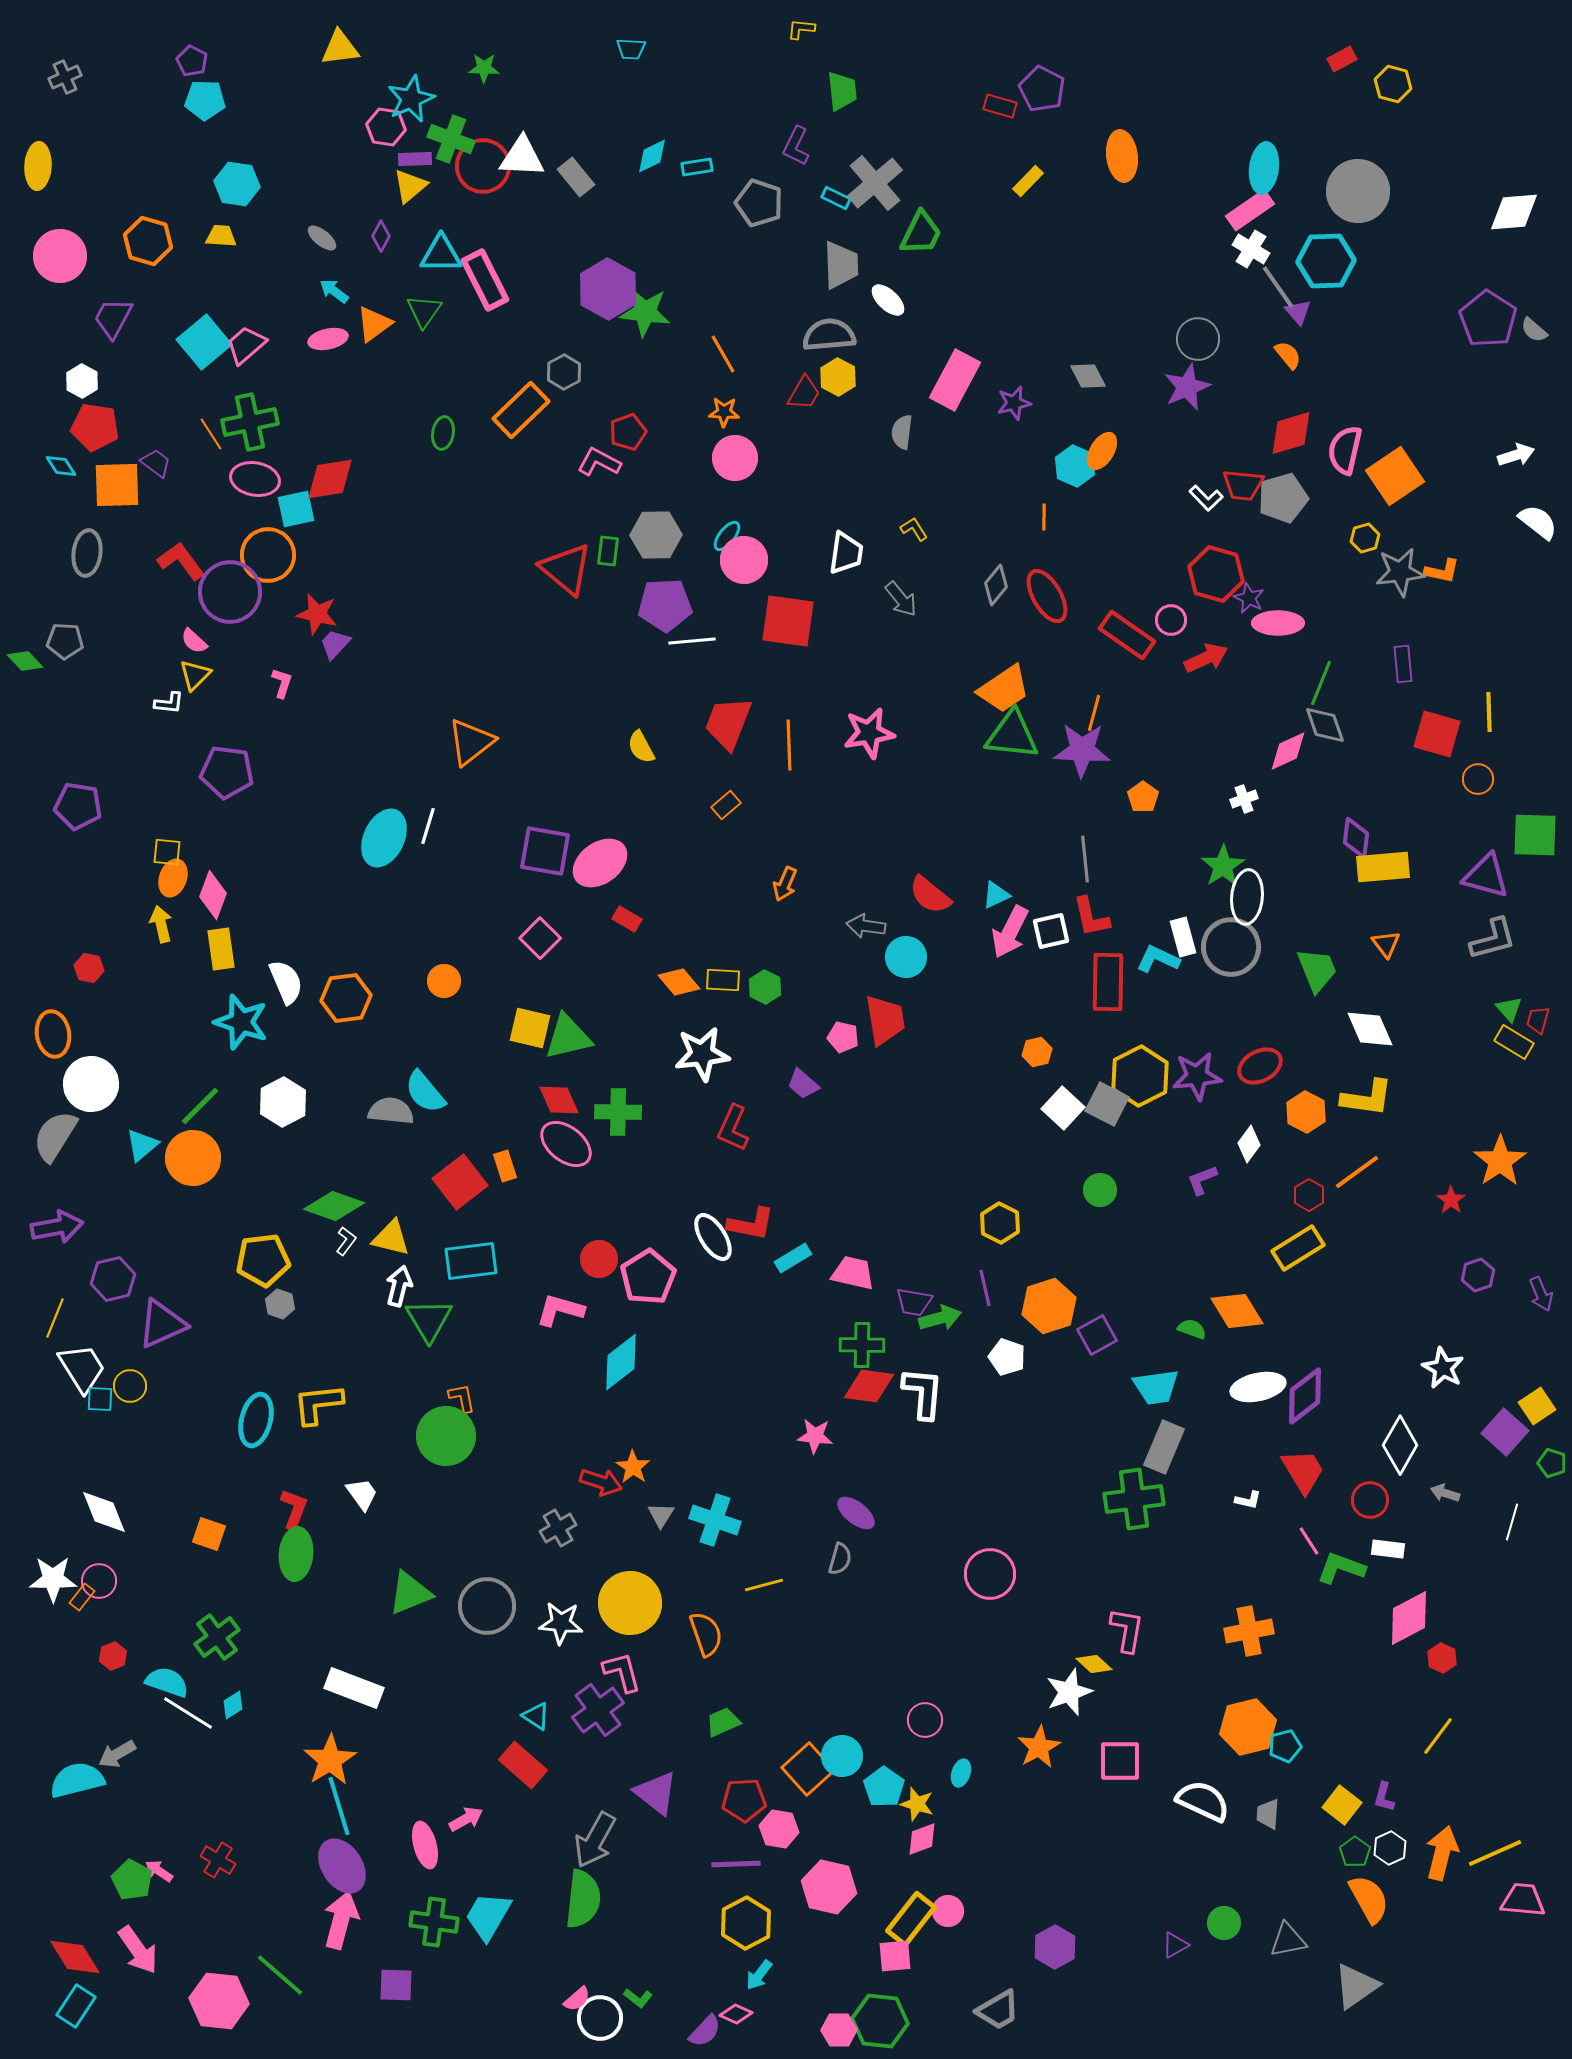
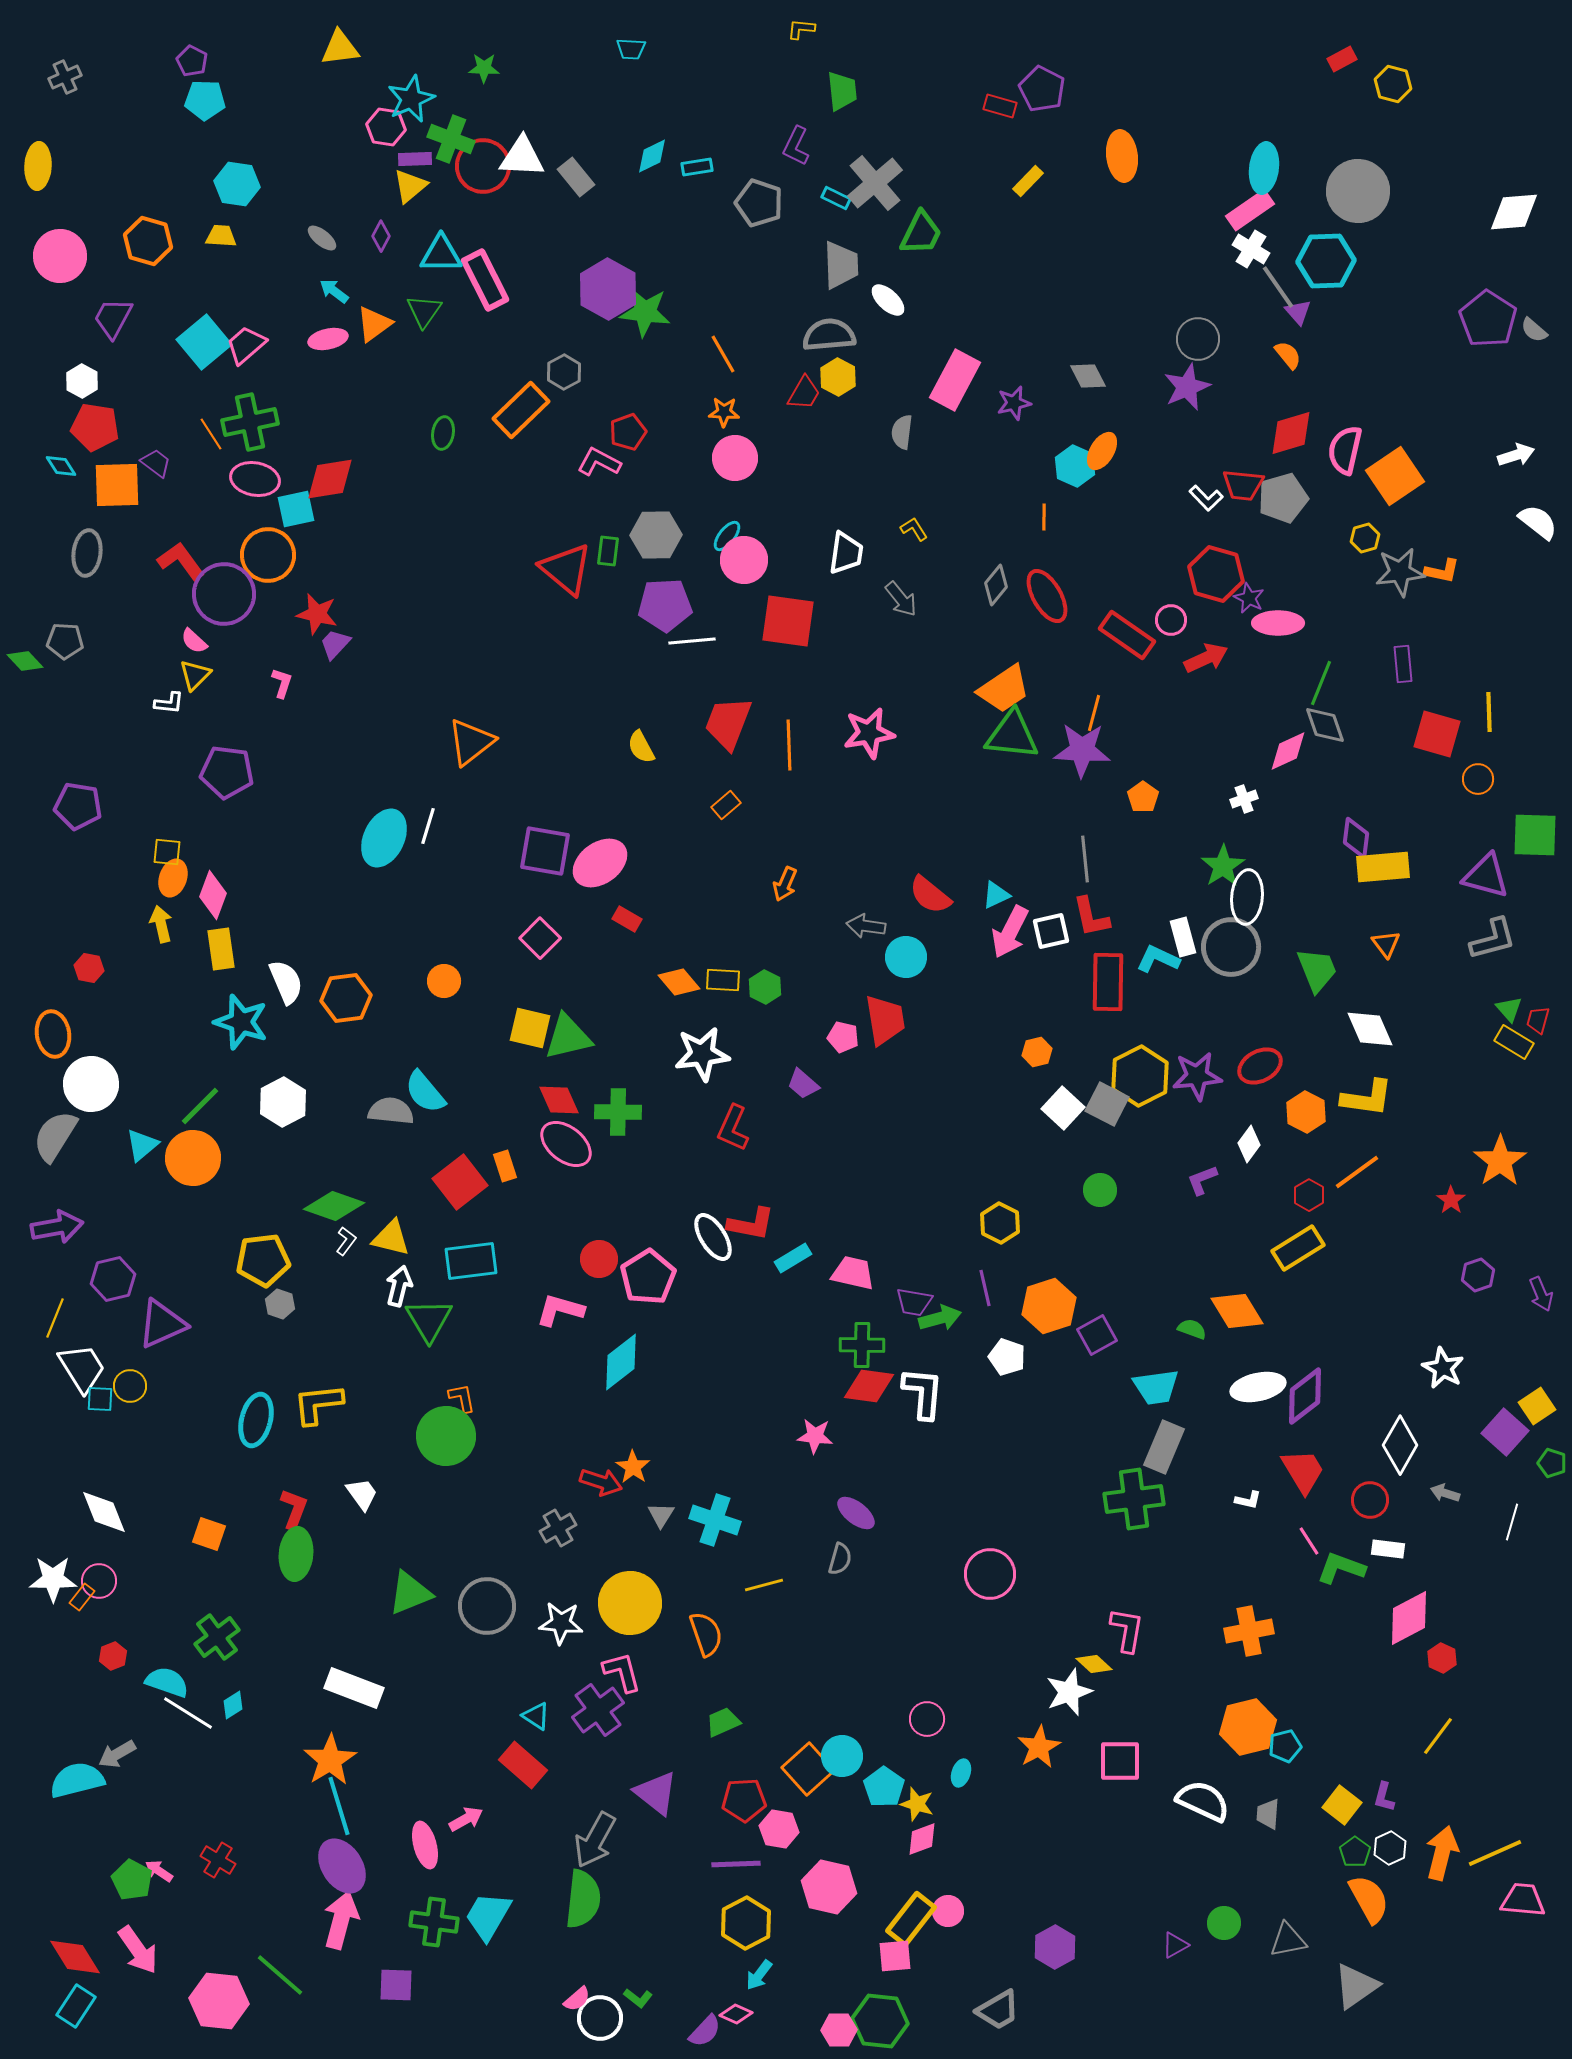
purple circle at (230, 592): moved 6 px left, 2 px down
pink circle at (925, 1720): moved 2 px right, 1 px up
